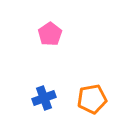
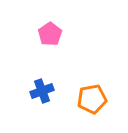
blue cross: moved 2 px left, 7 px up
